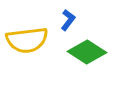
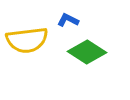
blue L-shape: rotated 100 degrees counterclockwise
